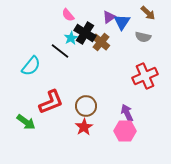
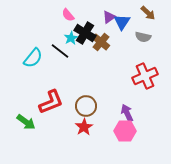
cyan semicircle: moved 2 px right, 8 px up
